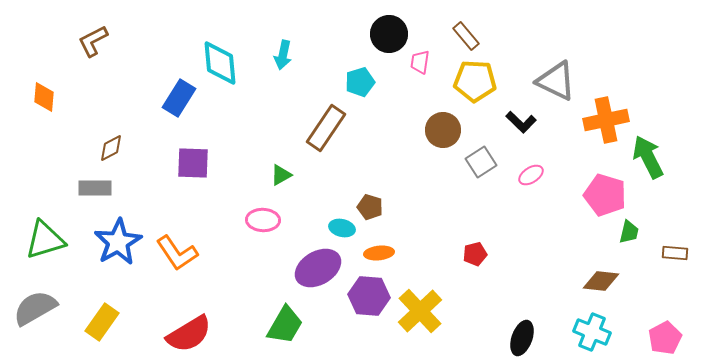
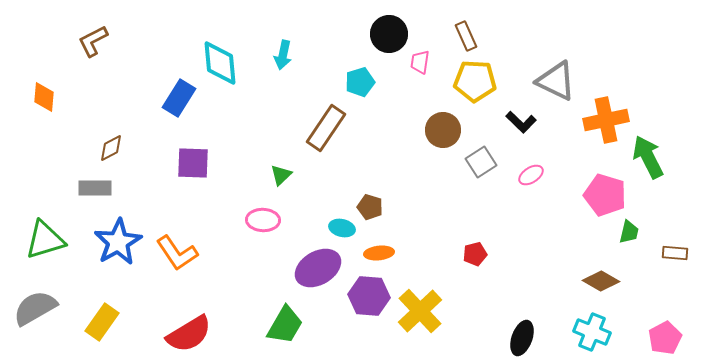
brown rectangle at (466, 36): rotated 16 degrees clockwise
green triangle at (281, 175): rotated 15 degrees counterclockwise
brown diamond at (601, 281): rotated 24 degrees clockwise
